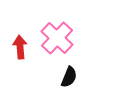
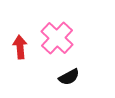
black semicircle: rotated 40 degrees clockwise
